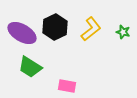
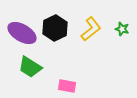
black hexagon: moved 1 px down
green star: moved 1 px left, 3 px up
